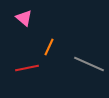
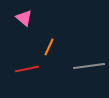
gray line: moved 2 px down; rotated 32 degrees counterclockwise
red line: moved 1 px down
